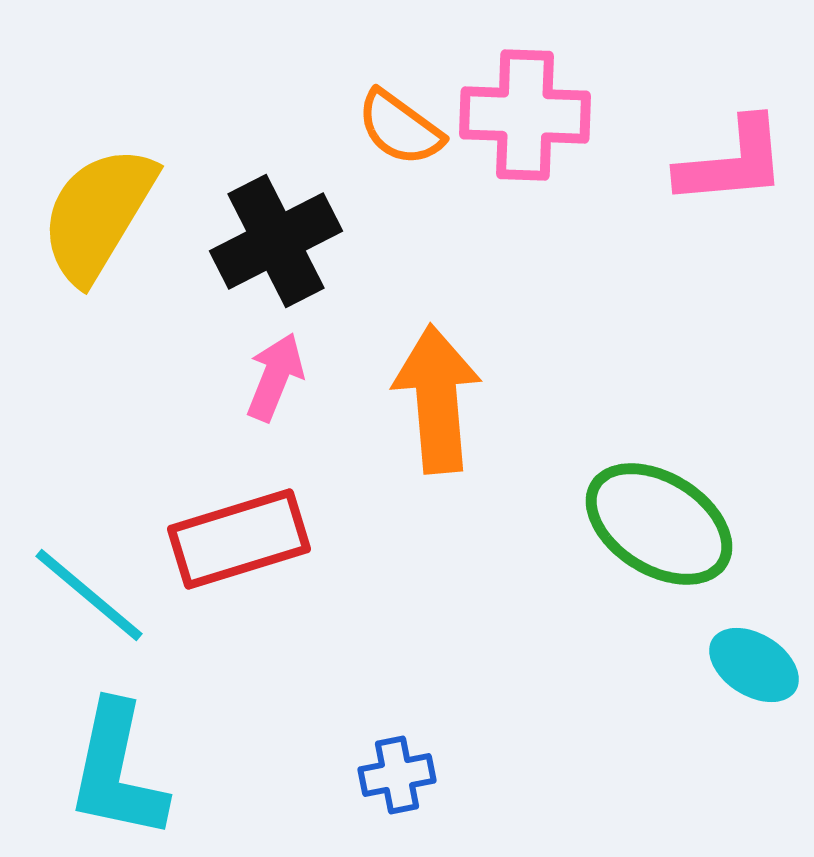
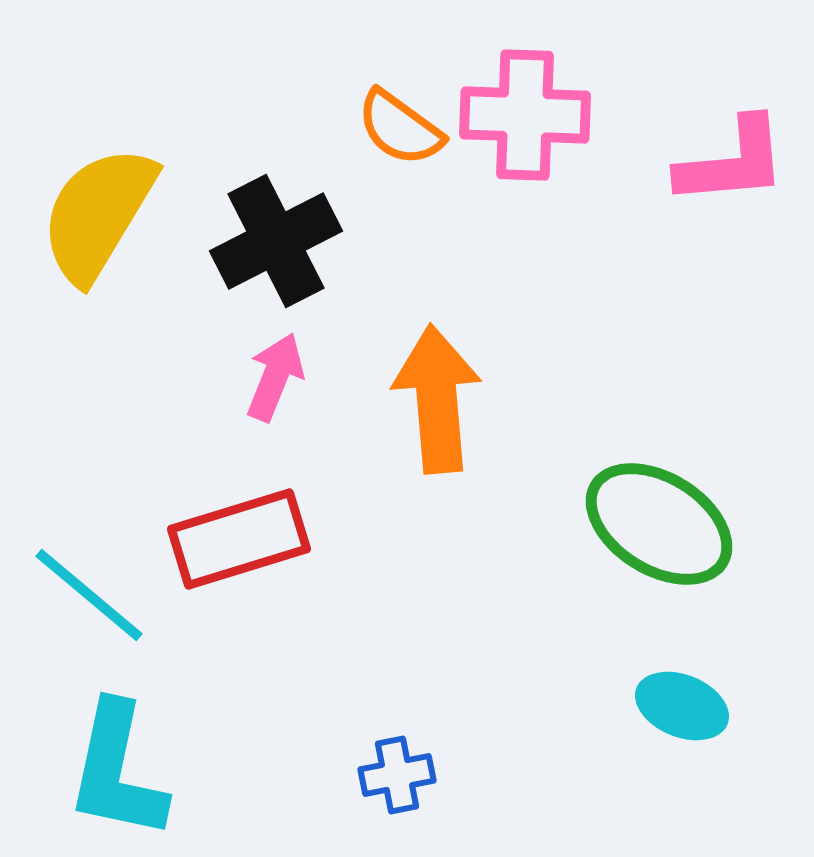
cyan ellipse: moved 72 px left, 41 px down; rotated 10 degrees counterclockwise
